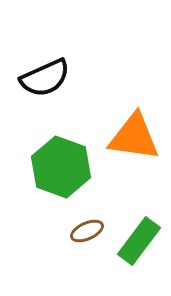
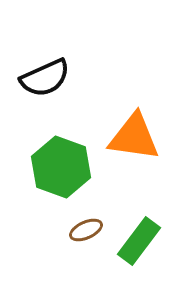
brown ellipse: moved 1 px left, 1 px up
